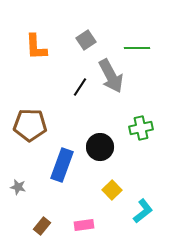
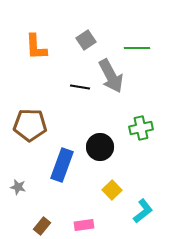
black line: rotated 66 degrees clockwise
